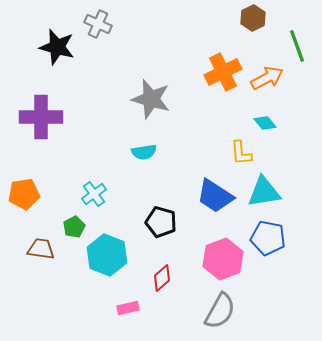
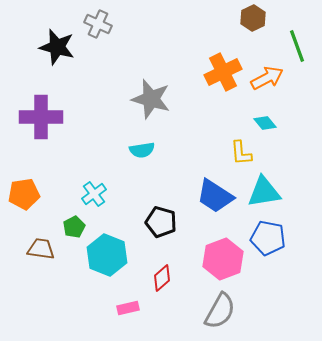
cyan semicircle: moved 2 px left, 2 px up
